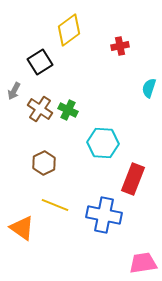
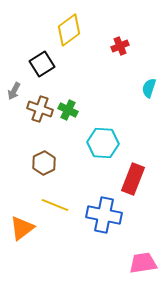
red cross: rotated 12 degrees counterclockwise
black square: moved 2 px right, 2 px down
brown cross: rotated 15 degrees counterclockwise
orange triangle: rotated 48 degrees clockwise
